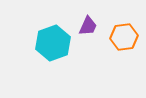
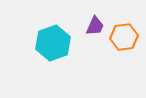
purple trapezoid: moved 7 px right
